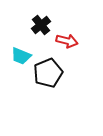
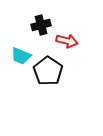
black cross: rotated 24 degrees clockwise
black pentagon: moved 2 px up; rotated 16 degrees counterclockwise
